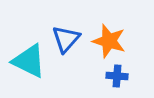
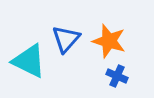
blue cross: rotated 20 degrees clockwise
